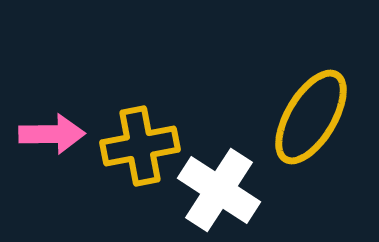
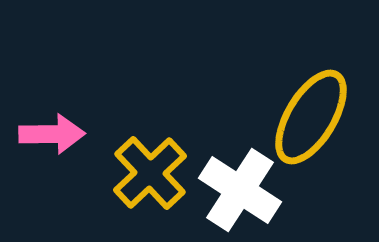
yellow cross: moved 10 px right, 27 px down; rotated 32 degrees counterclockwise
white cross: moved 21 px right
